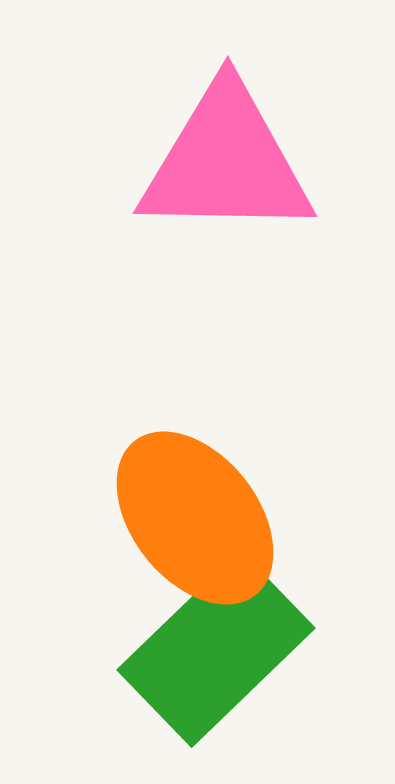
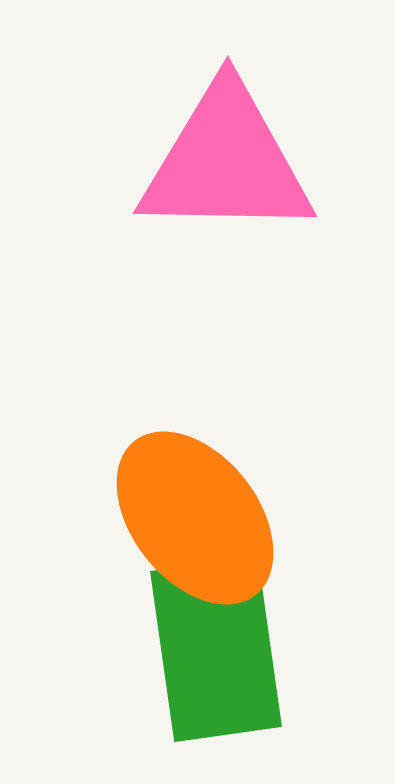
green rectangle: rotated 54 degrees counterclockwise
